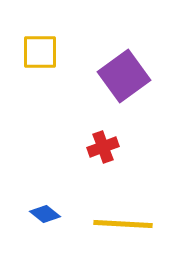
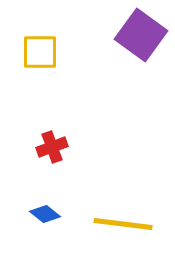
purple square: moved 17 px right, 41 px up; rotated 18 degrees counterclockwise
red cross: moved 51 px left
yellow line: rotated 4 degrees clockwise
